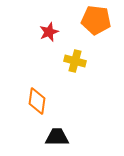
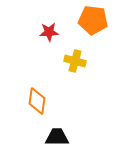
orange pentagon: moved 3 px left
red star: rotated 18 degrees clockwise
